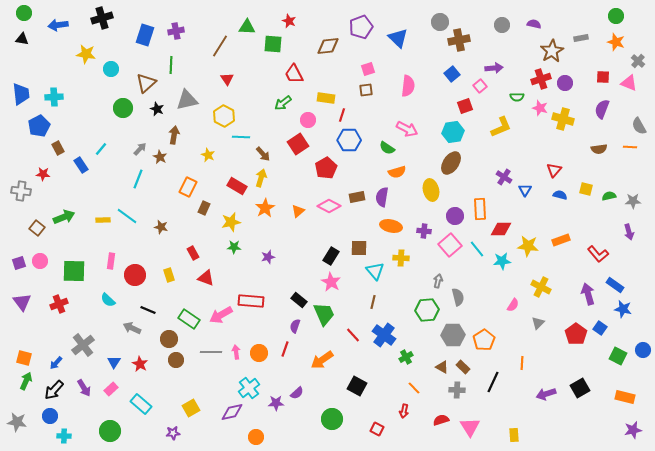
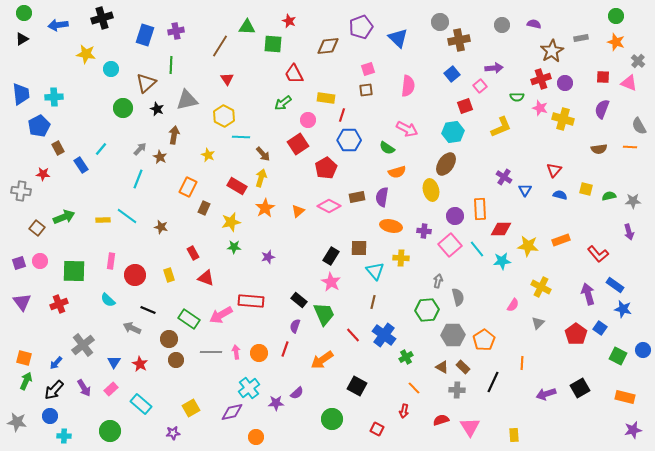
black triangle at (22, 39): rotated 40 degrees counterclockwise
brown ellipse at (451, 163): moved 5 px left, 1 px down
